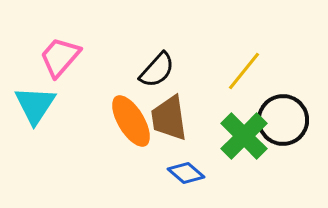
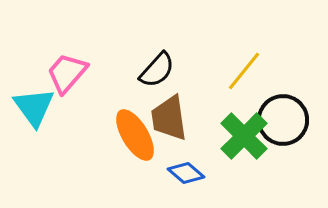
pink trapezoid: moved 7 px right, 16 px down
cyan triangle: moved 1 px left, 2 px down; rotated 9 degrees counterclockwise
orange ellipse: moved 4 px right, 14 px down
